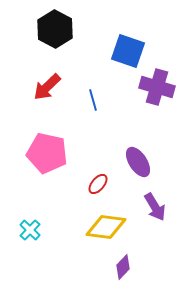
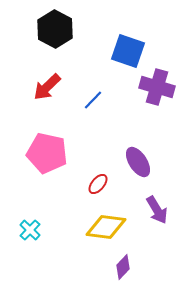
blue line: rotated 60 degrees clockwise
purple arrow: moved 2 px right, 3 px down
